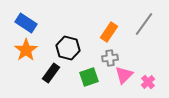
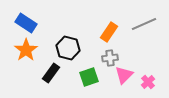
gray line: rotated 30 degrees clockwise
